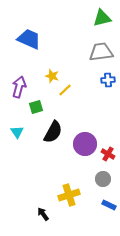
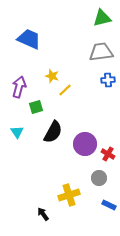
gray circle: moved 4 px left, 1 px up
